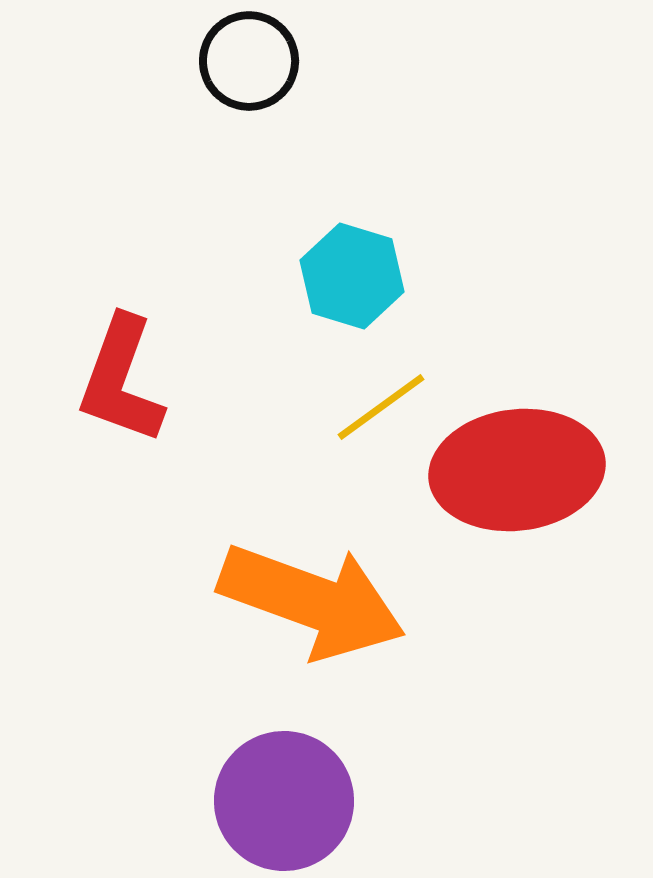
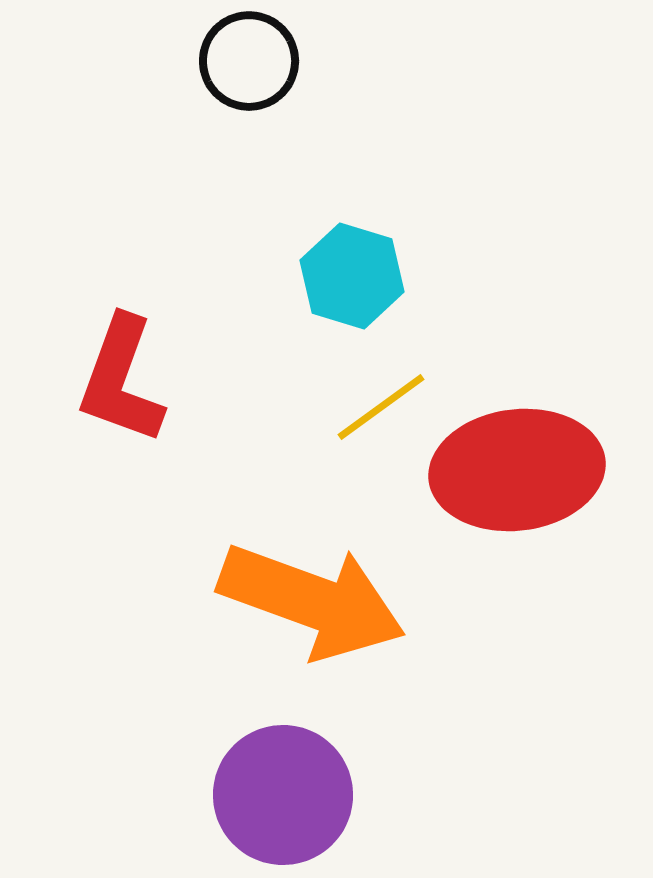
purple circle: moved 1 px left, 6 px up
